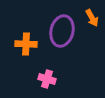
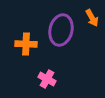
purple ellipse: moved 1 px left, 1 px up
pink cross: rotated 12 degrees clockwise
